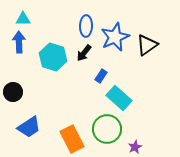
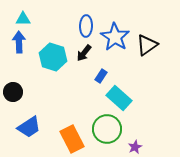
blue star: rotated 16 degrees counterclockwise
